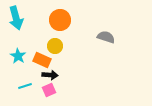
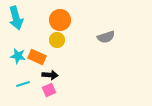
gray semicircle: rotated 144 degrees clockwise
yellow circle: moved 2 px right, 6 px up
cyan star: rotated 21 degrees counterclockwise
orange rectangle: moved 5 px left, 3 px up
cyan line: moved 2 px left, 2 px up
